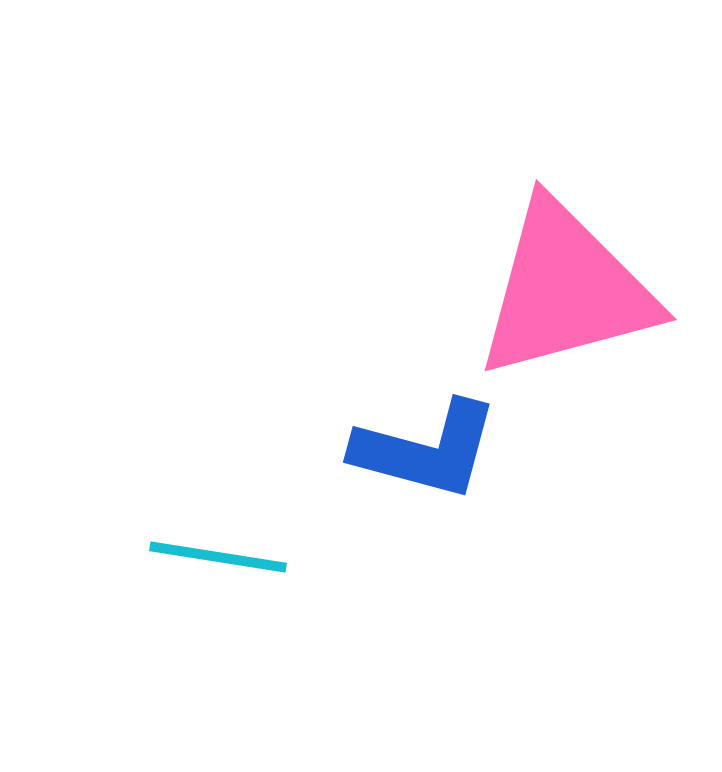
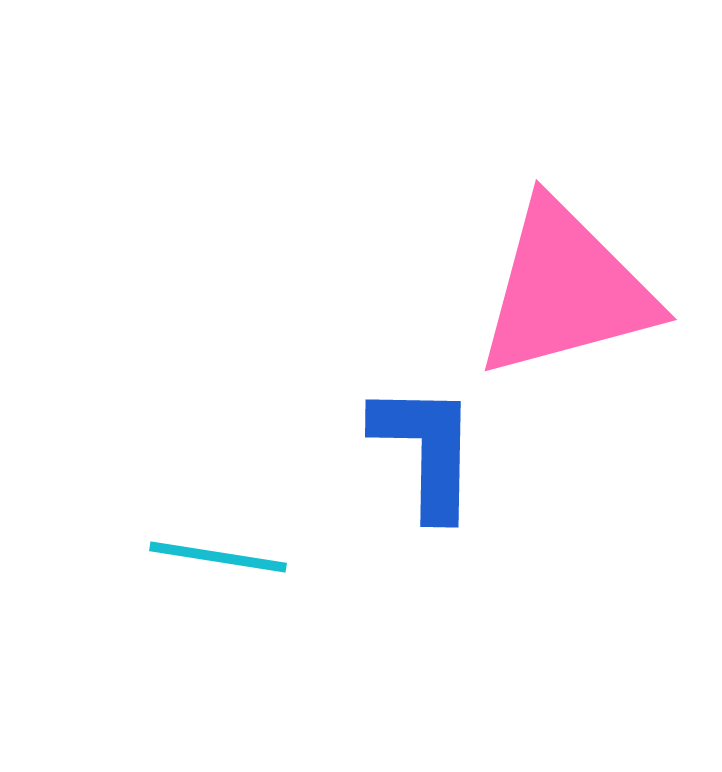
blue L-shape: rotated 104 degrees counterclockwise
